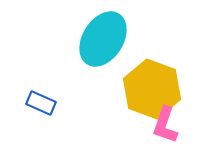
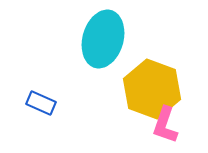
cyan ellipse: rotated 16 degrees counterclockwise
